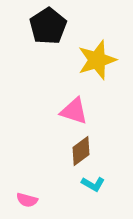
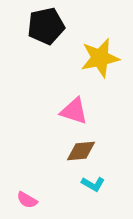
black pentagon: moved 2 px left; rotated 21 degrees clockwise
yellow star: moved 3 px right, 2 px up; rotated 6 degrees clockwise
brown diamond: rotated 32 degrees clockwise
pink semicircle: rotated 15 degrees clockwise
